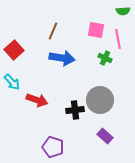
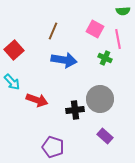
pink square: moved 1 px left, 1 px up; rotated 18 degrees clockwise
blue arrow: moved 2 px right, 2 px down
gray circle: moved 1 px up
